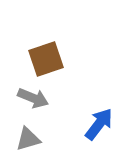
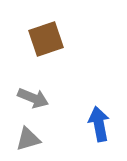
brown square: moved 20 px up
blue arrow: rotated 48 degrees counterclockwise
